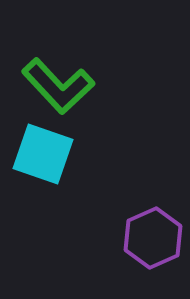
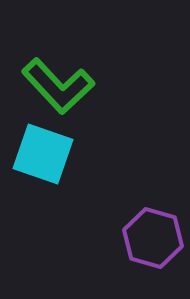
purple hexagon: rotated 20 degrees counterclockwise
